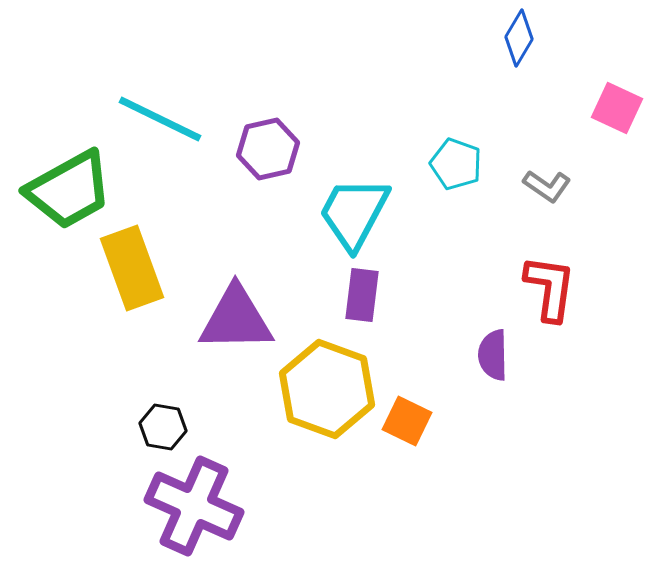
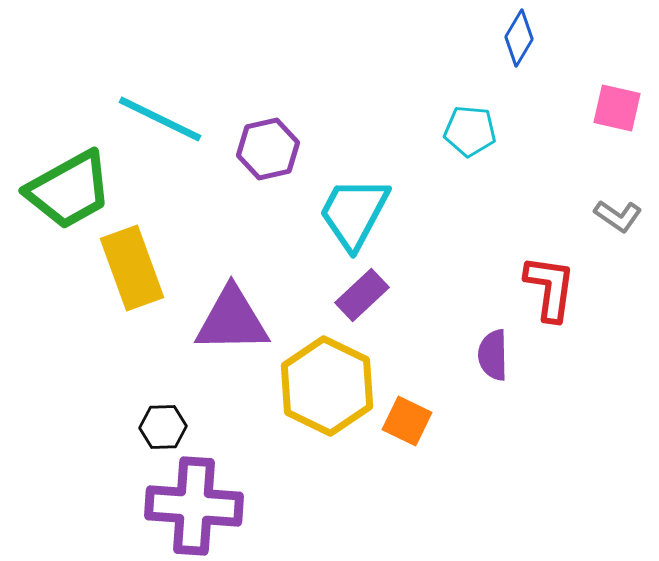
pink square: rotated 12 degrees counterclockwise
cyan pentagon: moved 14 px right, 33 px up; rotated 15 degrees counterclockwise
gray L-shape: moved 71 px right, 30 px down
purple rectangle: rotated 40 degrees clockwise
purple triangle: moved 4 px left, 1 px down
yellow hexagon: moved 3 px up; rotated 6 degrees clockwise
black hexagon: rotated 12 degrees counterclockwise
purple cross: rotated 20 degrees counterclockwise
